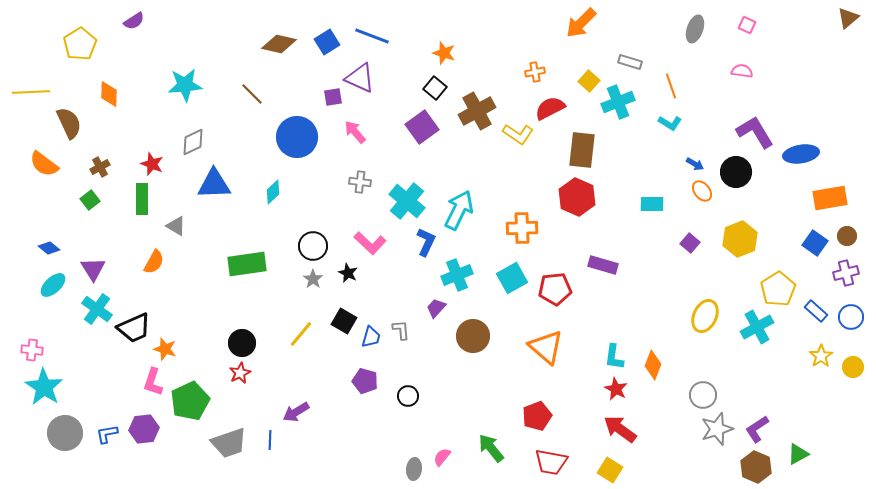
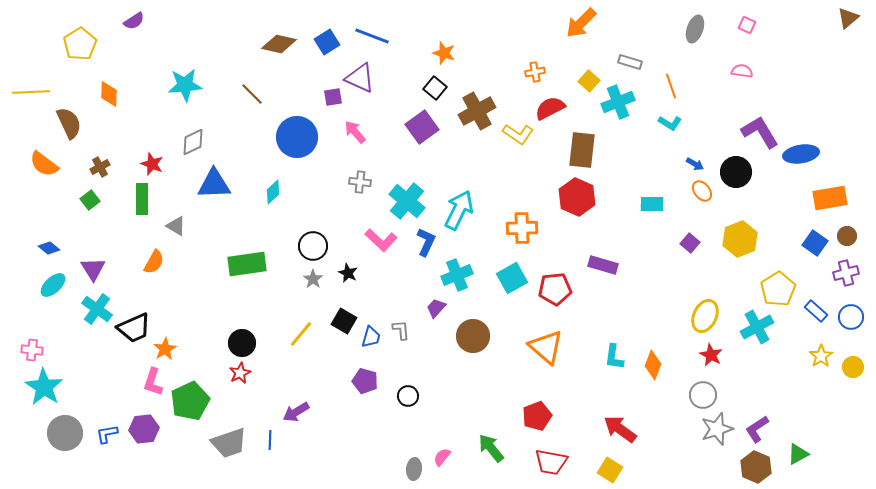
purple L-shape at (755, 132): moved 5 px right
pink L-shape at (370, 243): moved 11 px right, 3 px up
orange star at (165, 349): rotated 25 degrees clockwise
red star at (616, 389): moved 95 px right, 34 px up
